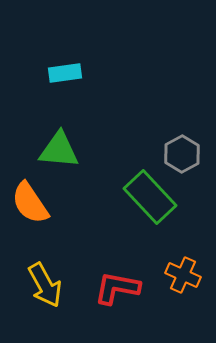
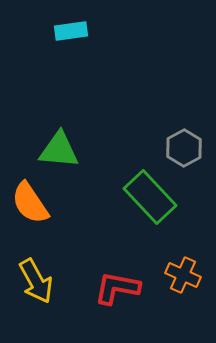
cyan rectangle: moved 6 px right, 42 px up
gray hexagon: moved 2 px right, 6 px up
yellow arrow: moved 9 px left, 4 px up
